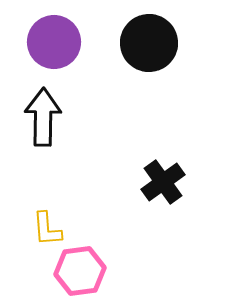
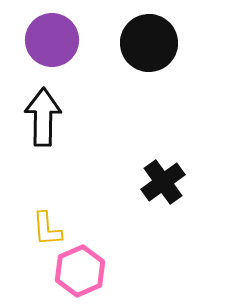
purple circle: moved 2 px left, 2 px up
pink hexagon: rotated 15 degrees counterclockwise
